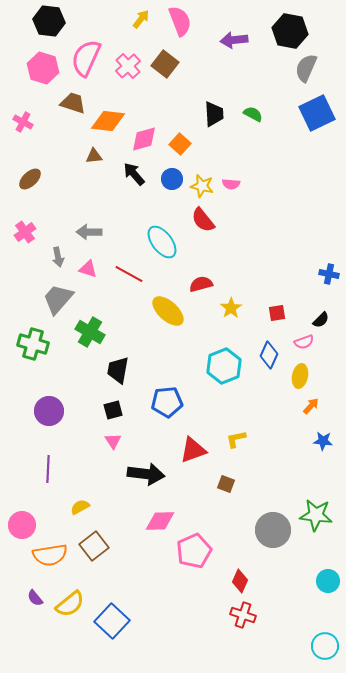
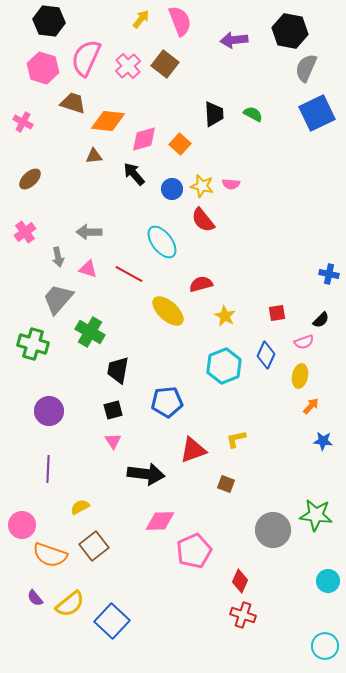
blue circle at (172, 179): moved 10 px down
yellow star at (231, 308): moved 6 px left, 8 px down; rotated 10 degrees counterclockwise
blue diamond at (269, 355): moved 3 px left
orange semicircle at (50, 555): rotated 28 degrees clockwise
